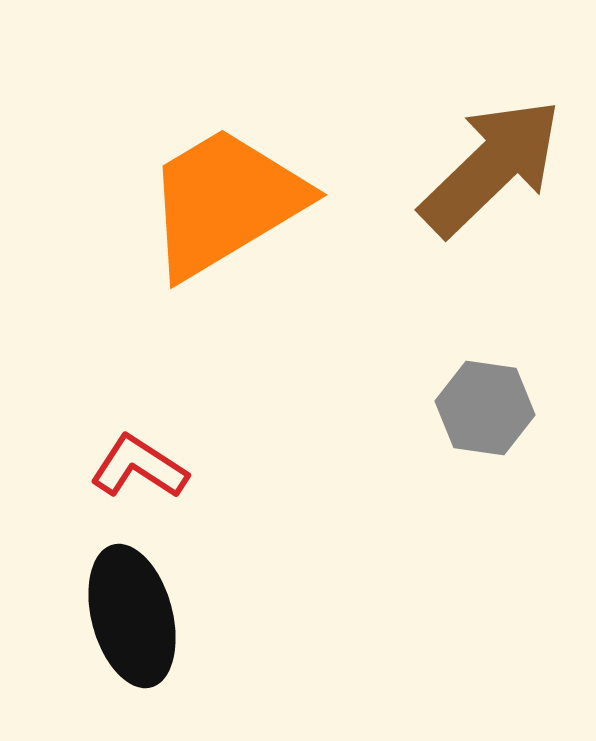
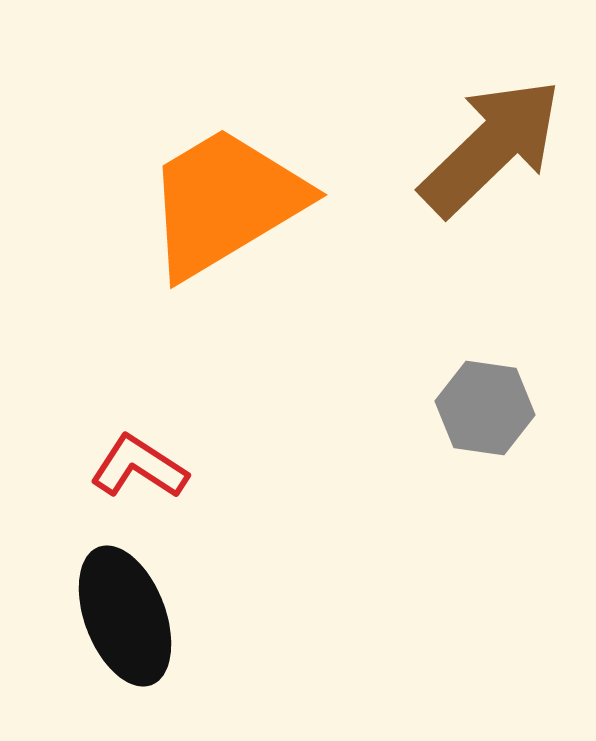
brown arrow: moved 20 px up
black ellipse: moved 7 px left; rotated 6 degrees counterclockwise
